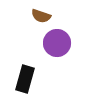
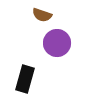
brown semicircle: moved 1 px right, 1 px up
